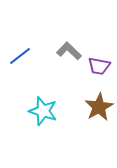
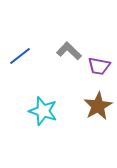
brown star: moved 1 px left, 1 px up
